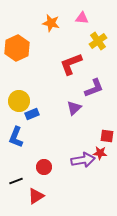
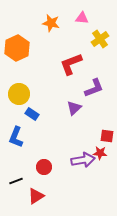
yellow cross: moved 2 px right, 2 px up
yellow circle: moved 7 px up
blue rectangle: rotated 56 degrees clockwise
